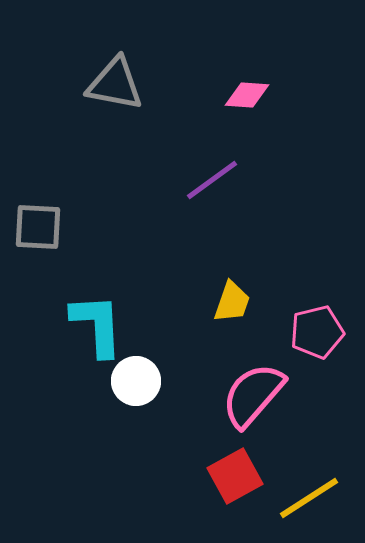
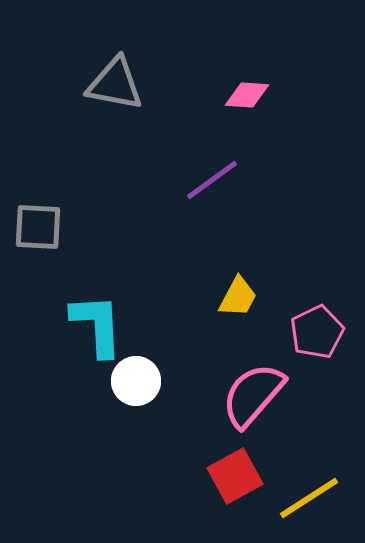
yellow trapezoid: moved 6 px right, 5 px up; rotated 9 degrees clockwise
pink pentagon: rotated 12 degrees counterclockwise
